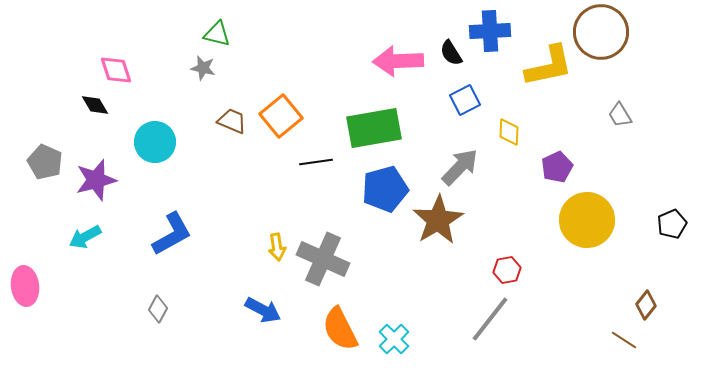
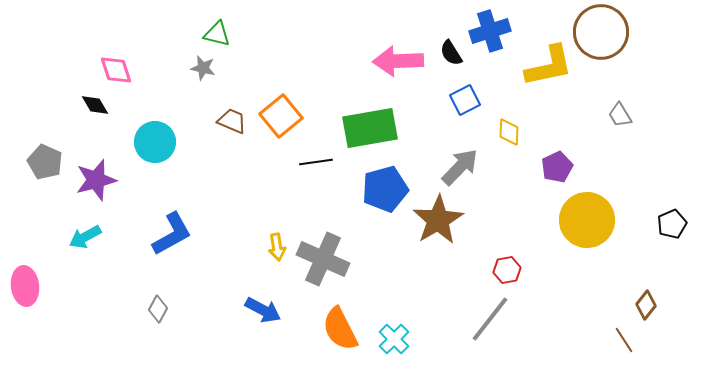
blue cross: rotated 15 degrees counterclockwise
green rectangle: moved 4 px left
brown line: rotated 24 degrees clockwise
